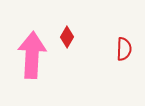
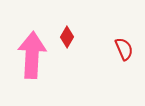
red semicircle: rotated 25 degrees counterclockwise
